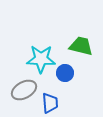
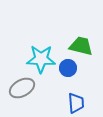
blue circle: moved 3 px right, 5 px up
gray ellipse: moved 2 px left, 2 px up
blue trapezoid: moved 26 px right
